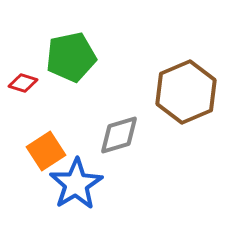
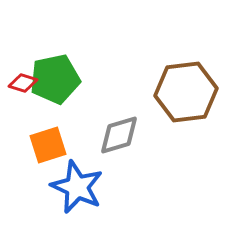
green pentagon: moved 16 px left, 22 px down
brown hexagon: rotated 16 degrees clockwise
orange square: moved 2 px right, 6 px up; rotated 15 degrees clockwise
blue star: moved 1 px right, 3 px down; rotated 16 degrees counterclockwise
